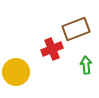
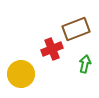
green arrow: moved 1 px left, 1 px up; rotated 18 degrees clockwise
yellow circle: moved 5 px right, 2 px down
